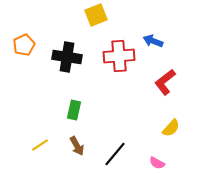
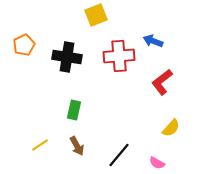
red L-shape: moved 3 px left
black line: moved 4 px right, 1 px down
